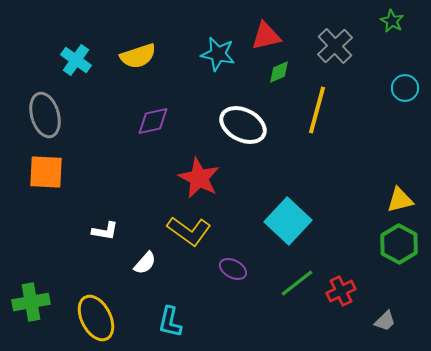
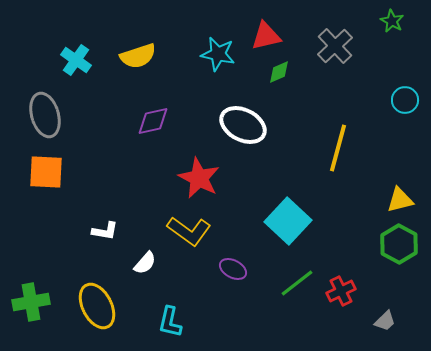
cyan circle: moved 12 px down
yellow line: moved 21 px right, 38 px down
yellow ellipse: moved 1 px right, 12 px up
